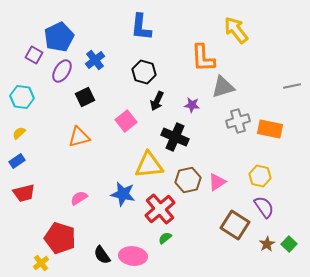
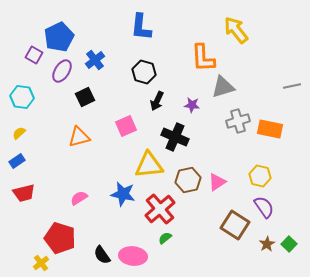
pink square: moved 5 px down; rotated 15 degrees clockwise
